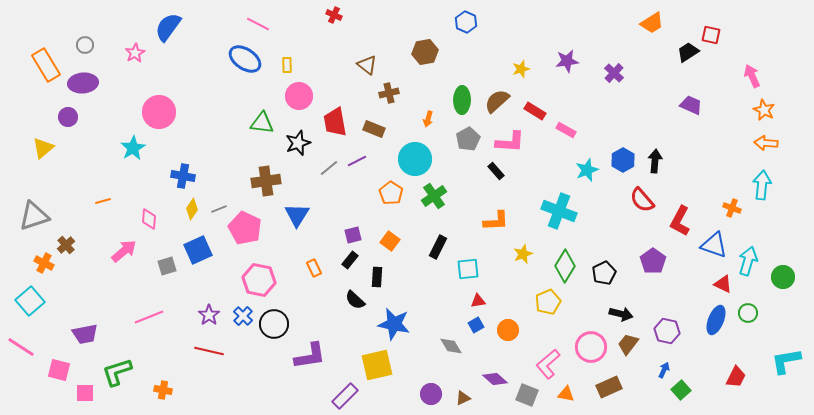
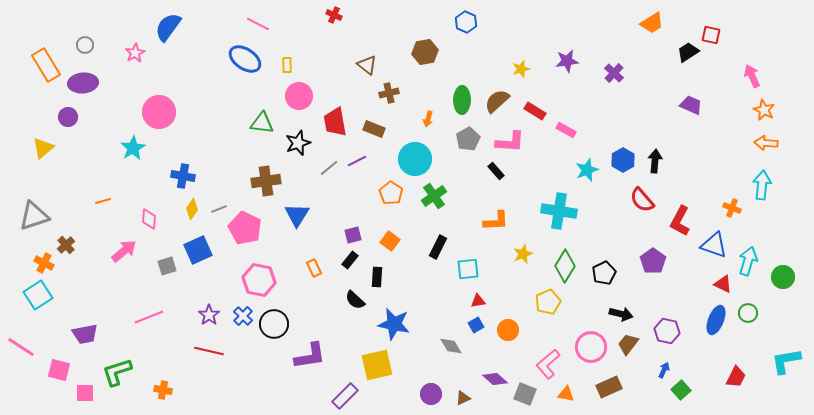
cyan cross at (559, 211): rotated 12 degrees counterclockwise
cyan square at (30, 301): moved 8 px right, 6 px up; rotated 8 degrees clockwise
gray square at (527, 395): moved 2 px left, 1 px up
